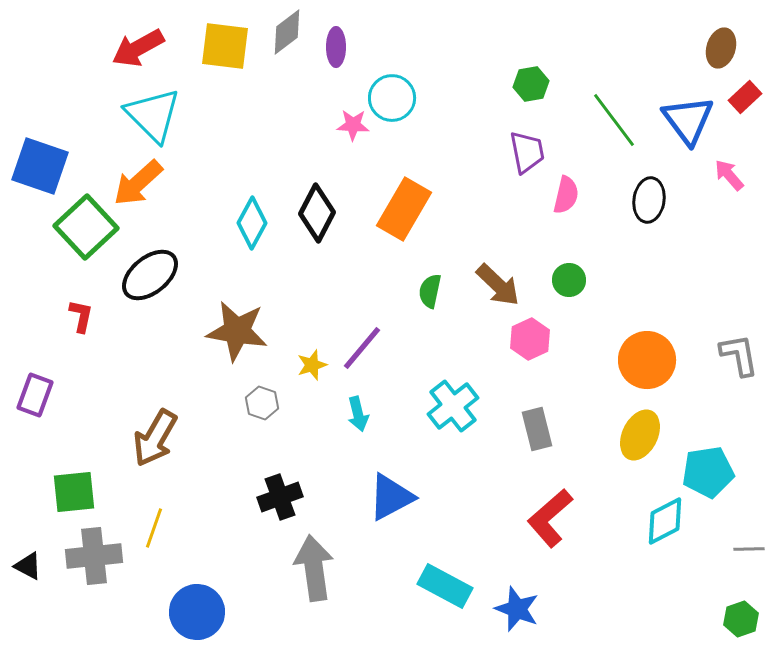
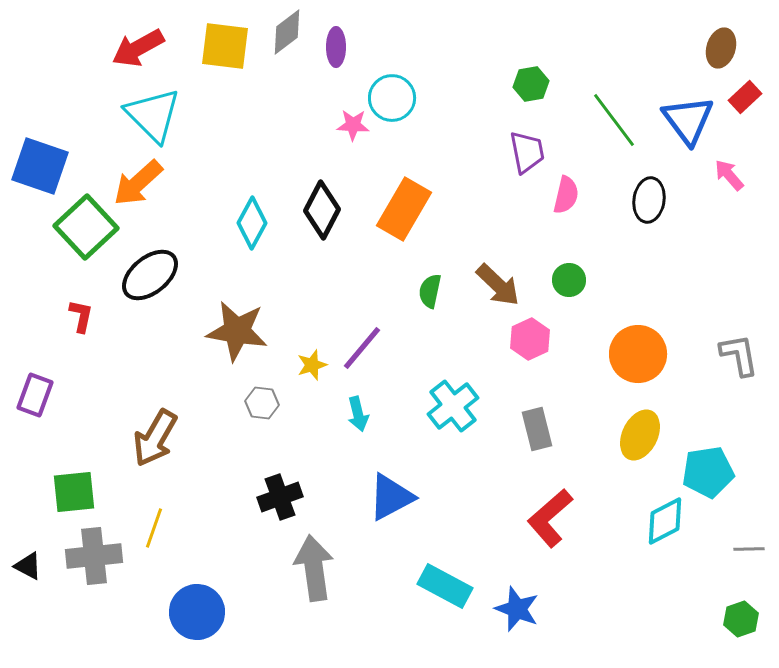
black diamond at (317, 213): moved 5 px right, 3 px up
orange circle at (647, 360): moved 9 px left, 6 px up
gray hexagon at (262, 403): rotated 12 degrees counterclockwise
